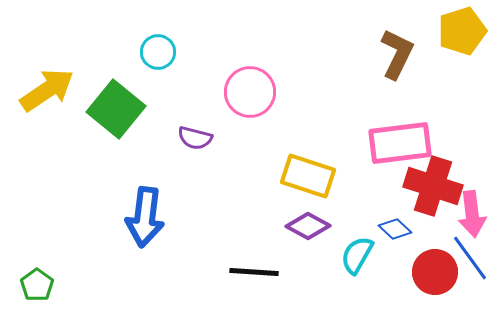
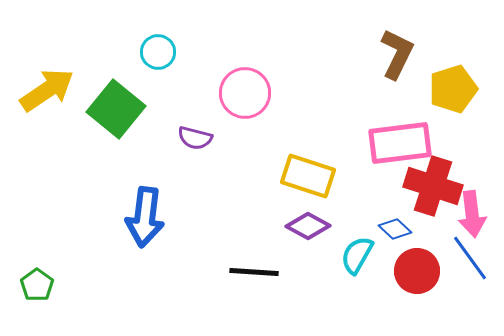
yellow pentagon: moved 9 px left, 58 px down
pink circle: moved 5 px left, 1 px down
red circle: moved 18 px left, 1 px up
